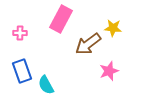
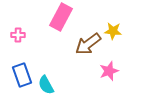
pink rectangle: moved 2 px up
yellow star: moved 3 px down
pink cross: moved 2 px left, 2 px down
blue rectangle: moved 4 px down
